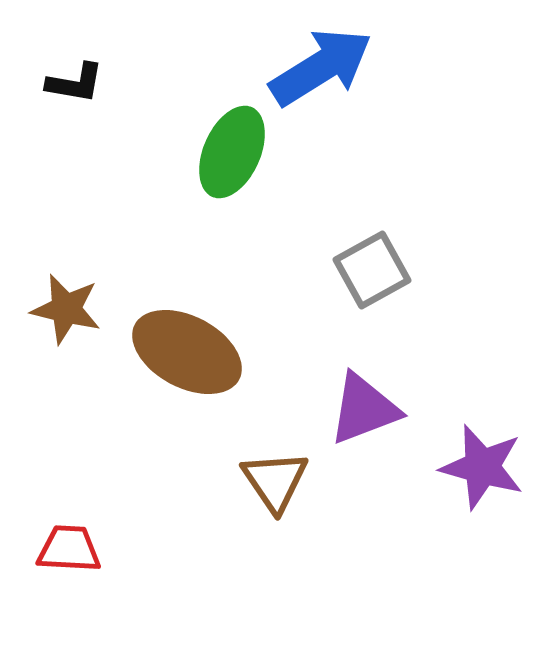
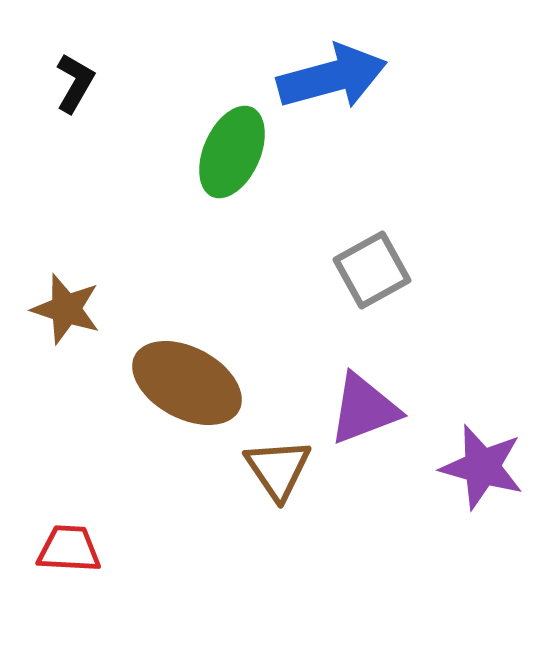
blue arrow: moved 11 px right, 10 px down; rotated 17 degrees clockwise
black L-shape: rotated 70 degrees counterclockwise
brown star: rotated 4 degrees clockwise
brown ellipse: moved 31 px down
brown triangle: moved 3 px right, 12 px up
